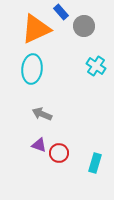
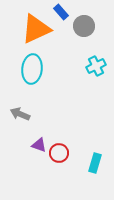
cyan cross: rotated 30 degrees clockwise
gray arrow: moved 22 px left
